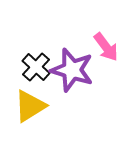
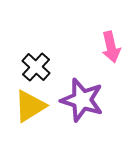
pink arrow: moved 5 px right; rotated 24 degrees clockwise
purple star: moved 10 px right, 30 px down
